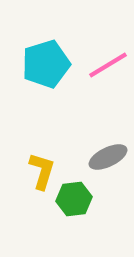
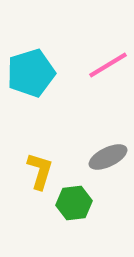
cyan pentagon: moved 15 px left, 9 px down
yellow L-shape: moved 2 px left
green hexagon: moved 4 px down
